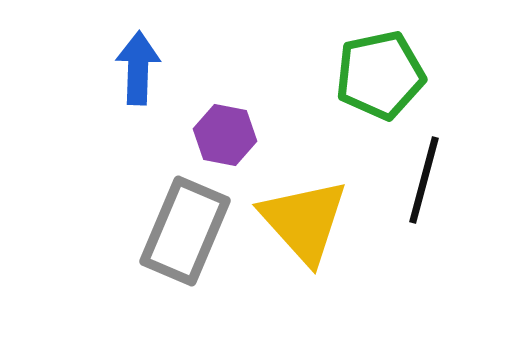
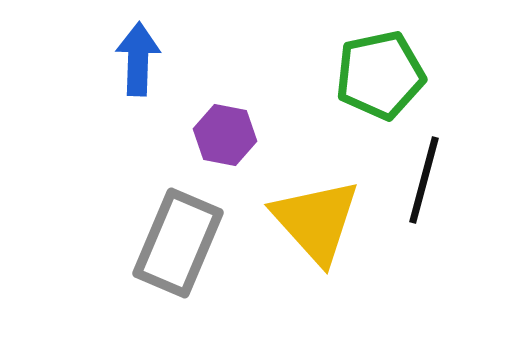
blue arrow: moved 9 px up
yellow triangle: moved 12 px right
gray rectangle: moved 7 px left, 12 px down
